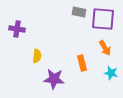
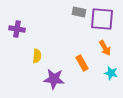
purple square: moved 1 px left
orange rectangle: rotated 14 degrees counterclockwise
